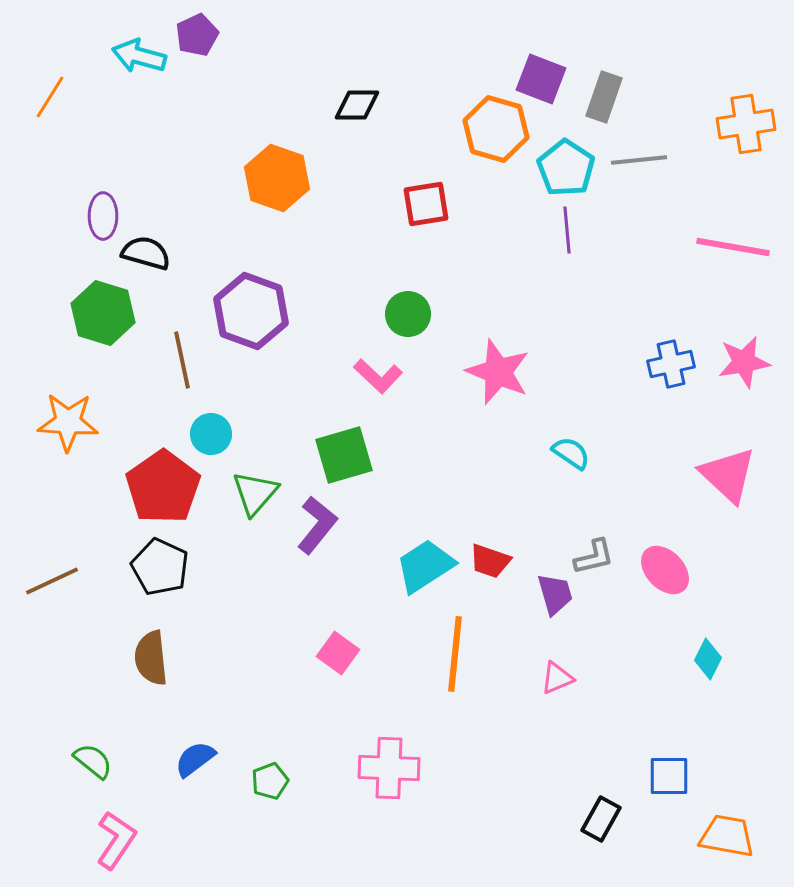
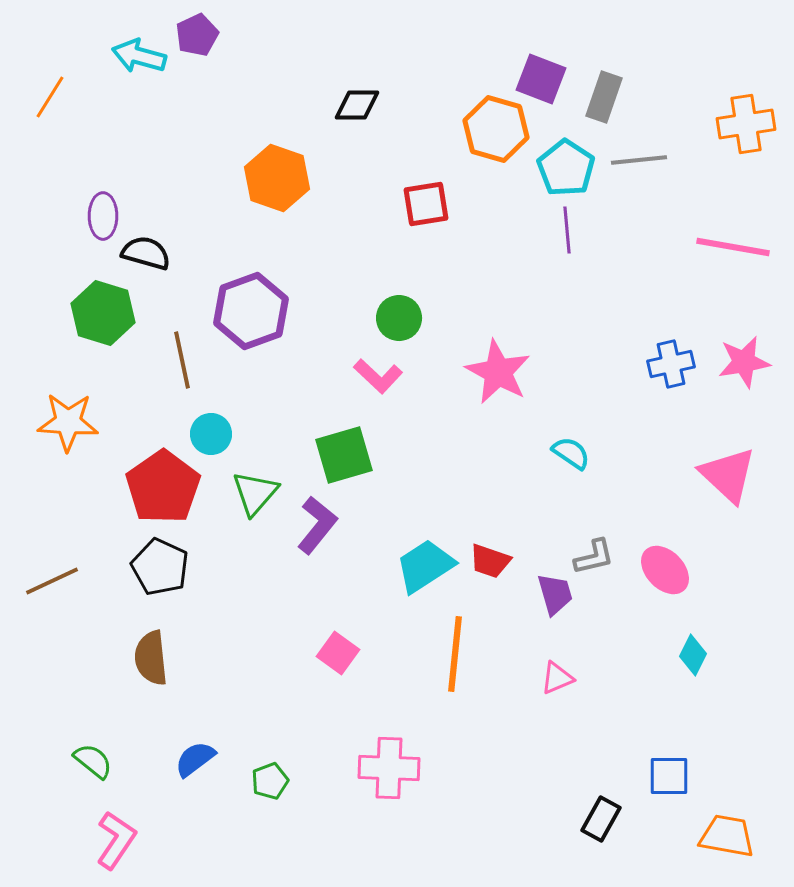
purple hexagon at (251, 311): rotated 20 degrees clockwise
green circle at (408, 314): moved 9 px left, 4 px down
pink star at (498, 372): rotated 6 degrees clockwise
cyan diamond at (708, 659): moved 15 px left, 4 px up
